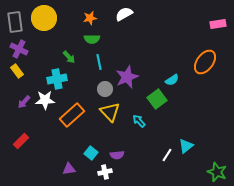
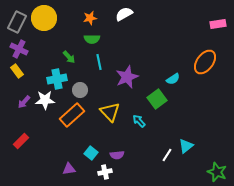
gray rectangle: moved 2 px right; rotated 35 degrees clockwise
cyan semicircle: moved 1 px right, 1 px up
gray circle: moved 25 px left, 1 px down
